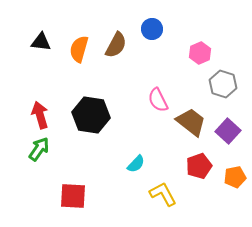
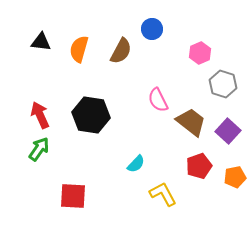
brown semicircle: moved 5 px right, 6 px down
red arrow: rotated 8 degrees counterclockwise
